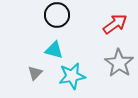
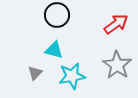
red arrow: moved 1 px right
gray star: moved 2 px left, 2 px down
